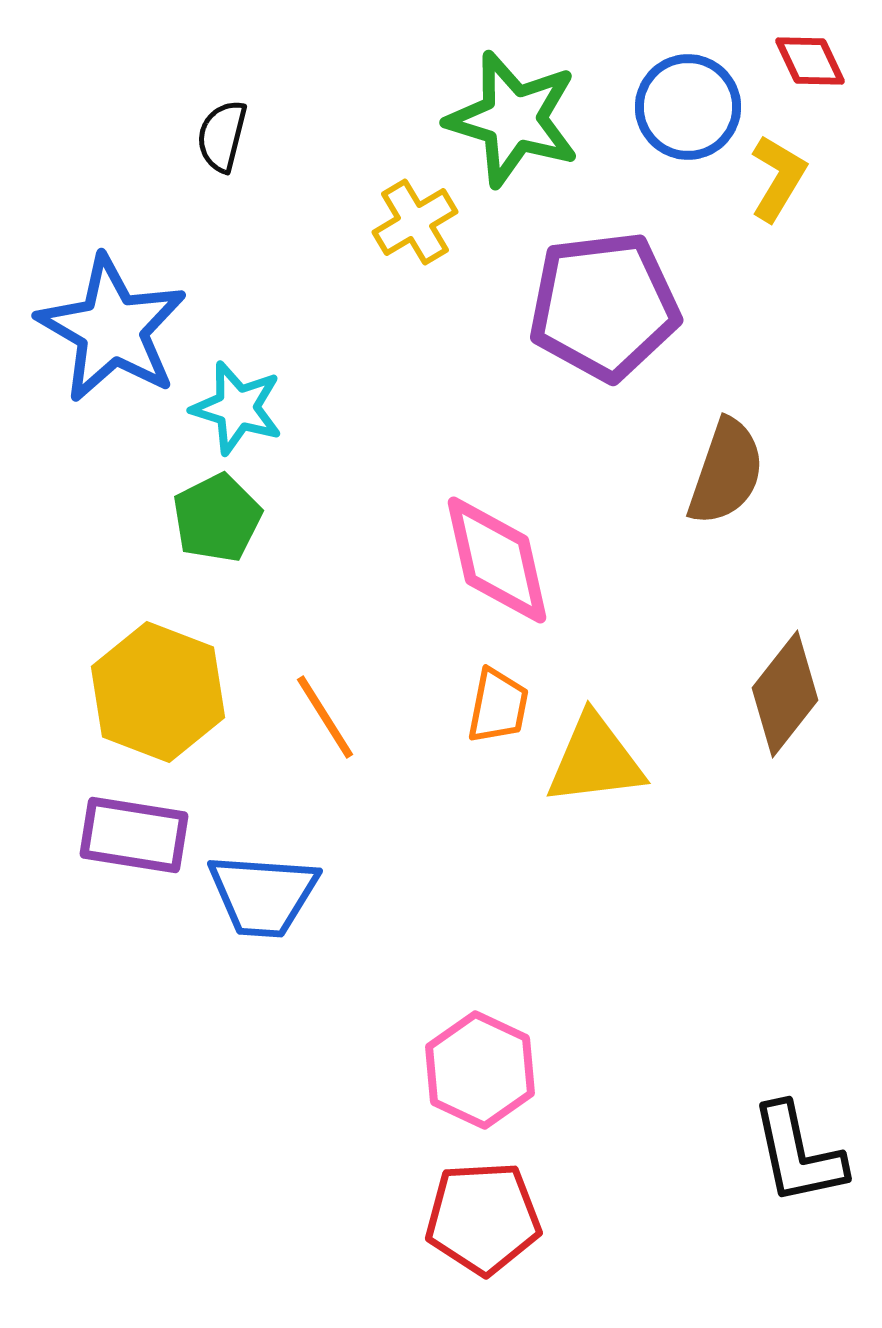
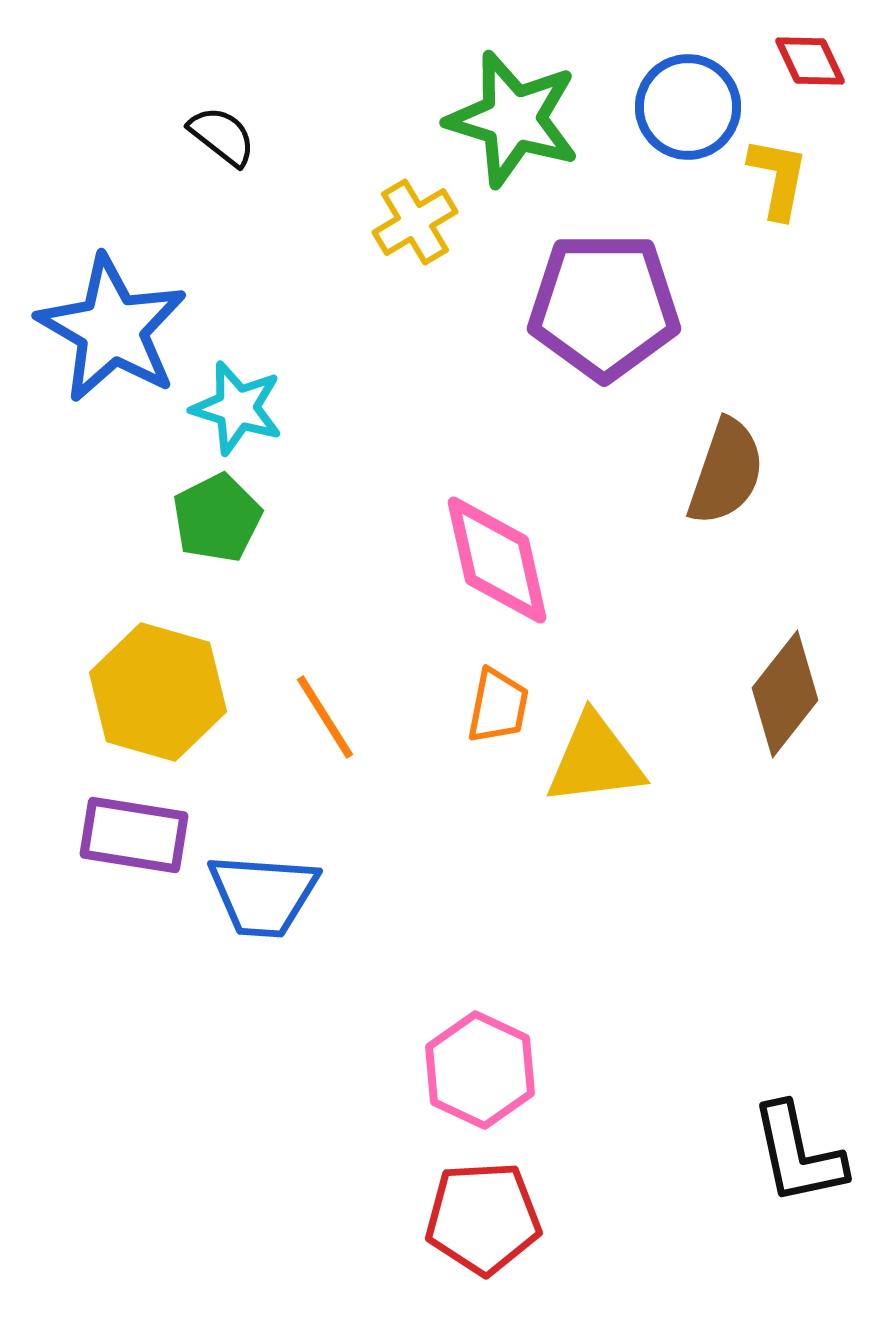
black semicircle: rotated 114 degrees clockwise
yellow L-shape: rotated 20 degrees counterclockwise
purple pentagon: rotated 7 degrees clockwise
yellow hexagon: rotated 5 degrees counterclockwise
